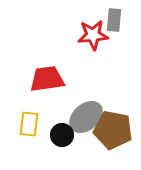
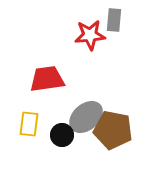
red star: moved 3 px left
